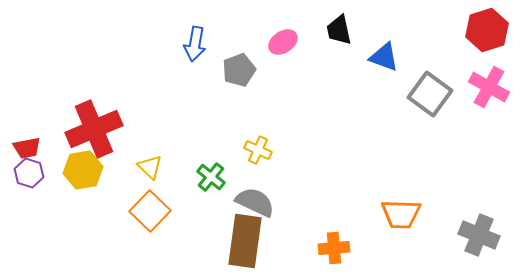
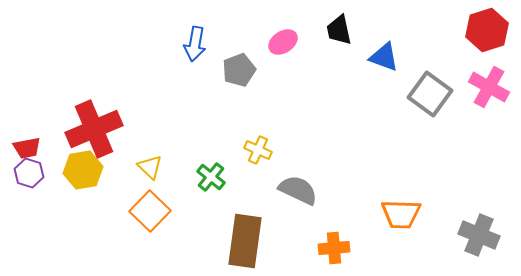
gray semicircle: moved 43 px right, 12 px up
